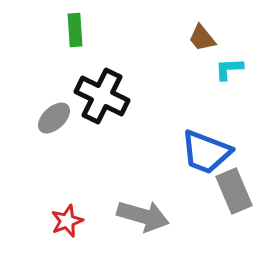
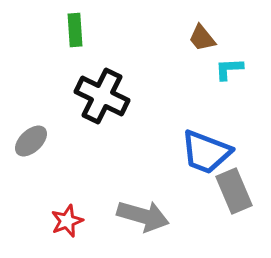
gray ellipse: moved 23 px left, 23 px down
